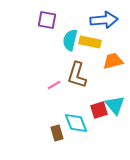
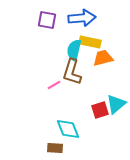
blue arrow: moved 22 px left, 2 px up
cyan semicircle: moved 4 px right, 10 px down
orange trapezoid: moved 10 px left, 3 px up
brown L-shape: moved 5 px left, 3 px up
cyan triangle: moved 1 px right, 1 px up; rotated 30 degrees clockwise
red square: moved 1 px right
cyan diamond: moved 8 px left, 6 px down
brown rectangle: moved 2 px left, 15 px down; rotated 70 degrees counterclockwise
